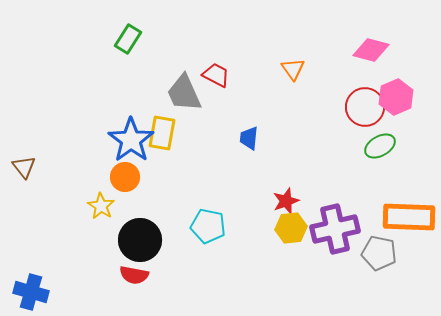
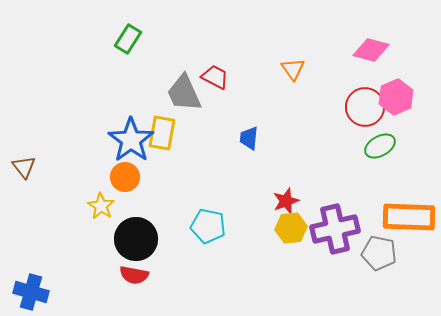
red trapezoid: moved 1 px left, 2 px down
black circle: moved 4 px left, 1 px up
